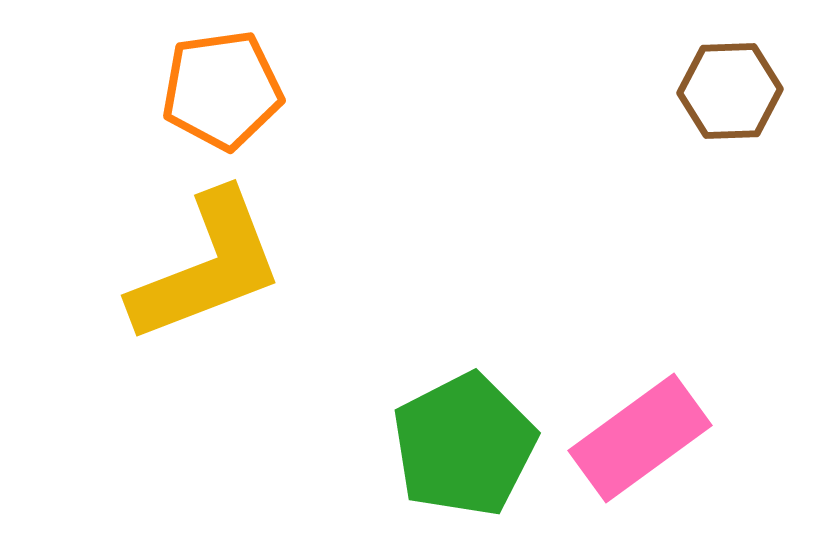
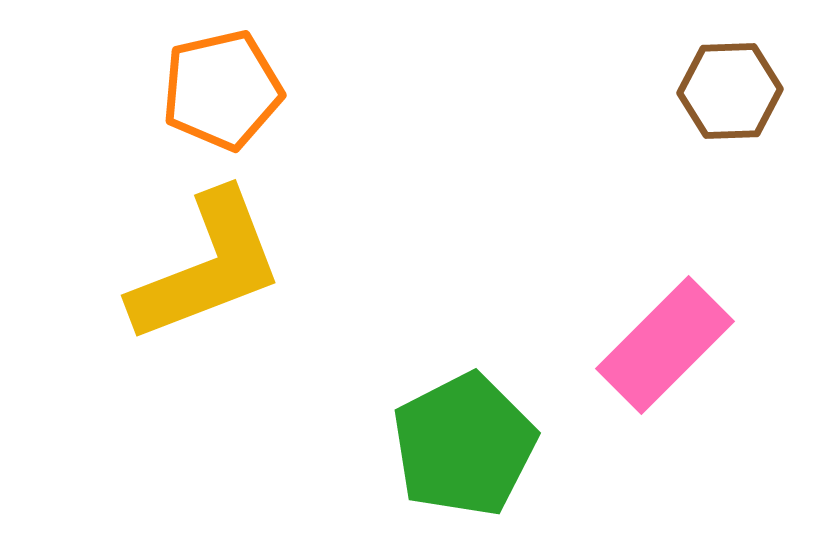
orange pentagon: rotated 5 degrees counterclockwise
pink rectangle: moved 25 px right, 93 px up; rotated 9 degrees counterclockwise
